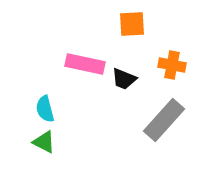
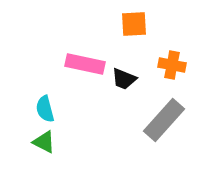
orange square: moved 2 px right
